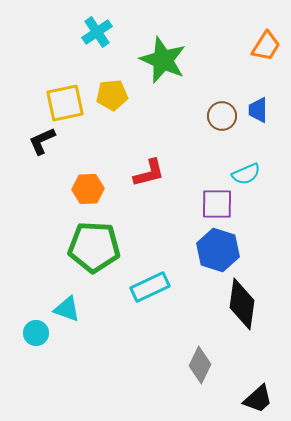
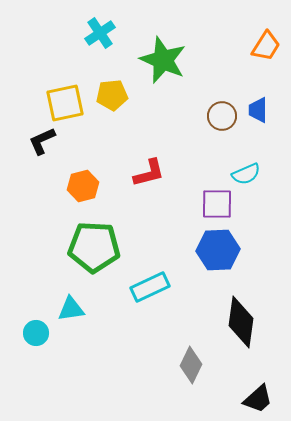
cyan cross: moved 3 px right, 1 px down
orange hexagon: moved 5 px left, 3 px up; rotated 12 degrees counterclockwise
blue hexagon: rotated 21 degrees counterclockwise
black diamond: moved 1 px left, 18 px down
cyan triangle: moved 4 px right; rotated 28 degrees counterclockwise
gray diamond: moved 9 px left
